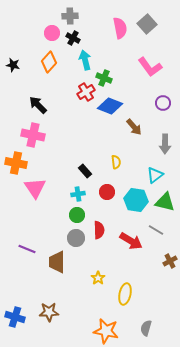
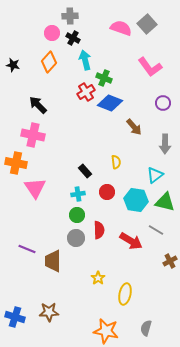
pink semicircle: moved 1 px right; rotated 60 degrees counterclockwise
blue diamond: moved 3 px up
brown trapezoid: moved 4 px left, 1 px up
